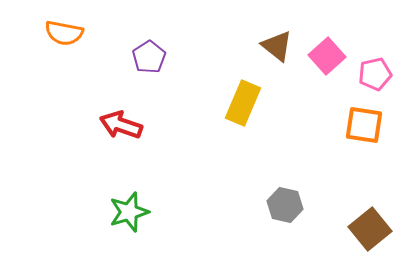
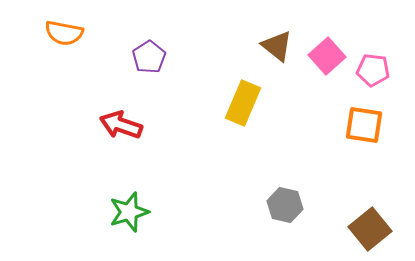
pink pentagon: moved 2 px left, 4 px up; rotated 20 degrees clockwise
